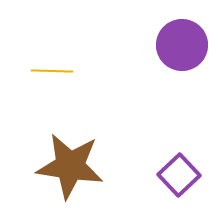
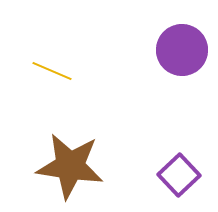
purple circle: moved 5 px down
yellow line: rotated 21 degrees clockwise
